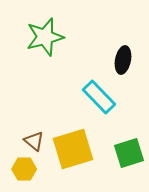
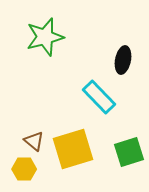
green square: moved 1 px up
